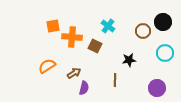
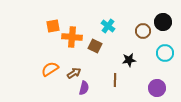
orange semicircle: moved 3 px right, 3 px down
